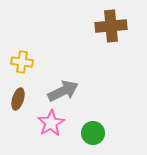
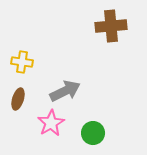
gray arrow: moved 2 px right
